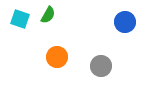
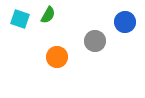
gray circle: moved 6 px left, 25 px up
